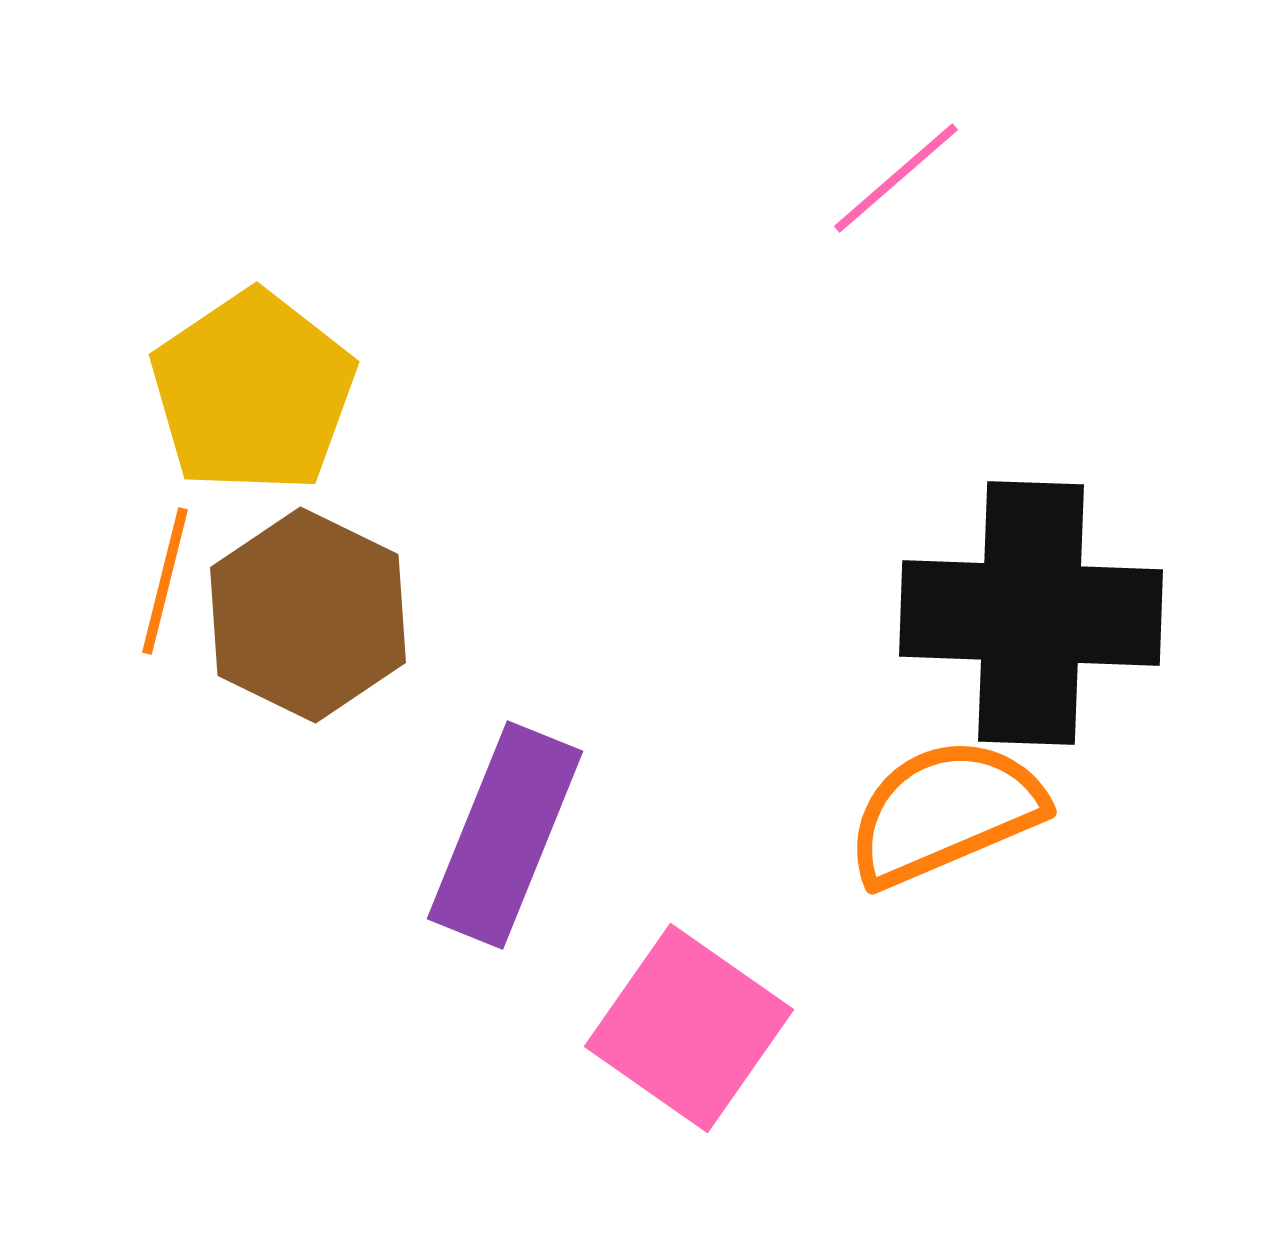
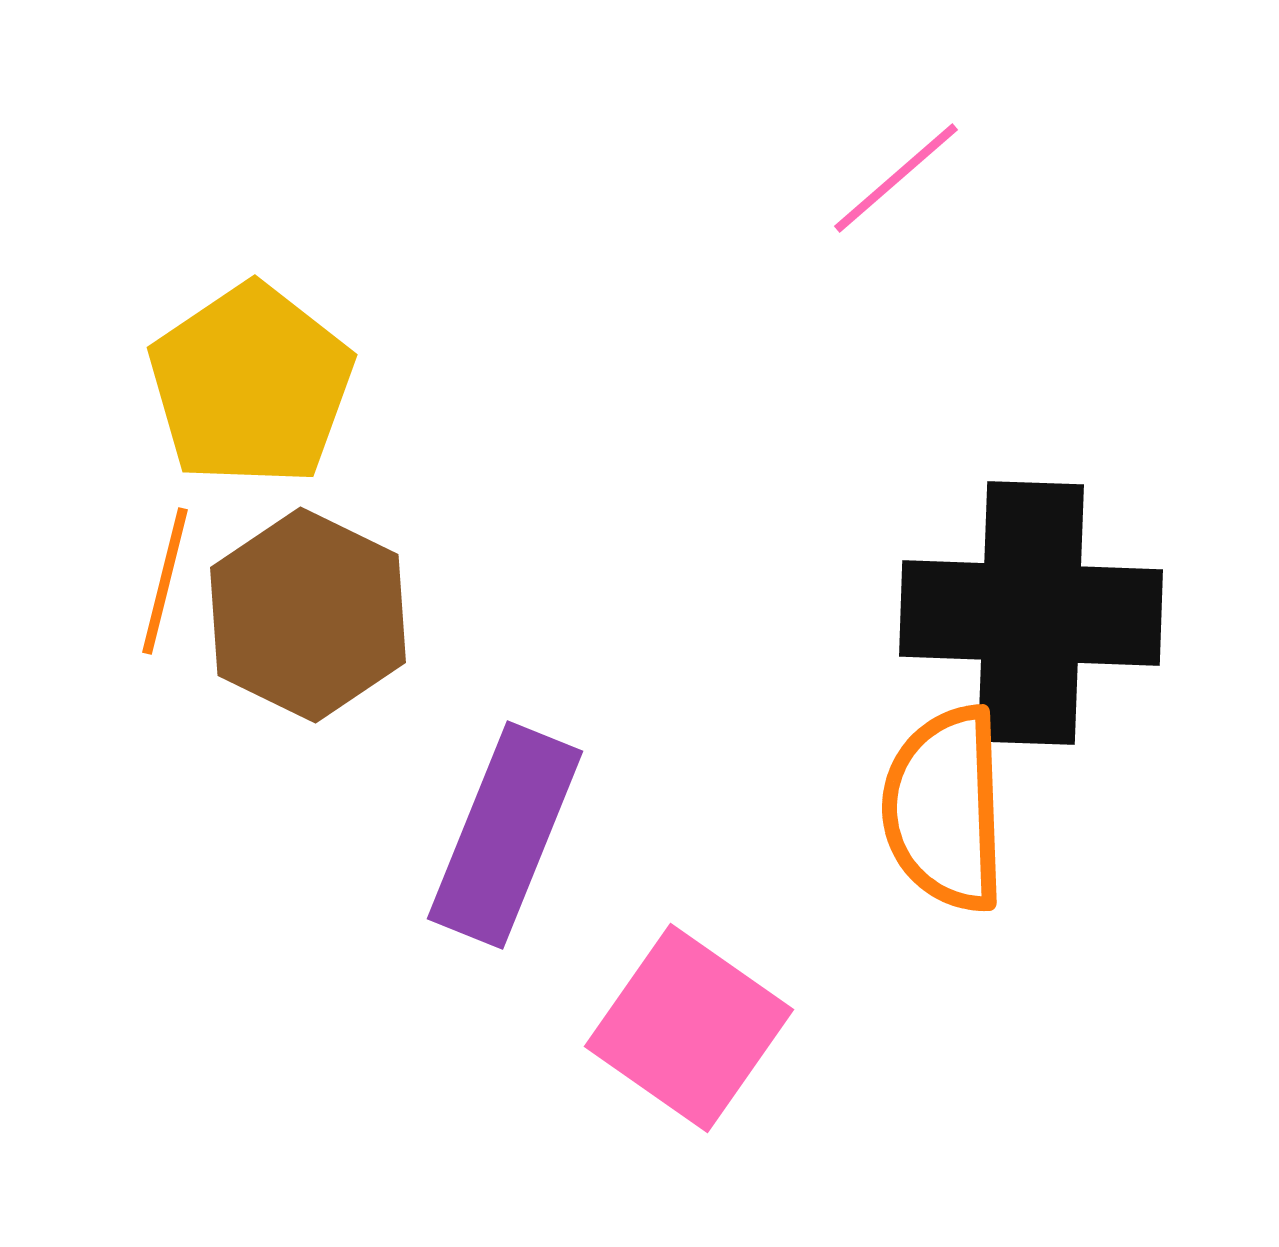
yellow pentagon: moved 2 px left, 7 px up
orange semicircle: moved 3 px up; rotated 69 degrees counterclockwise
